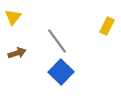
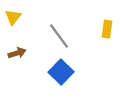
yellow rectangle: moved 3 px down; rotated 18 degrees counterclockwise
gray line: moved 2 px right, 5 px up
